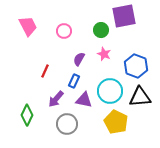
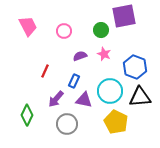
purple semicircle: moved 1 px right, 3 px up; rotated 40 degrees clockwise
blue hexagon: moved 1 px left, 1 px down
